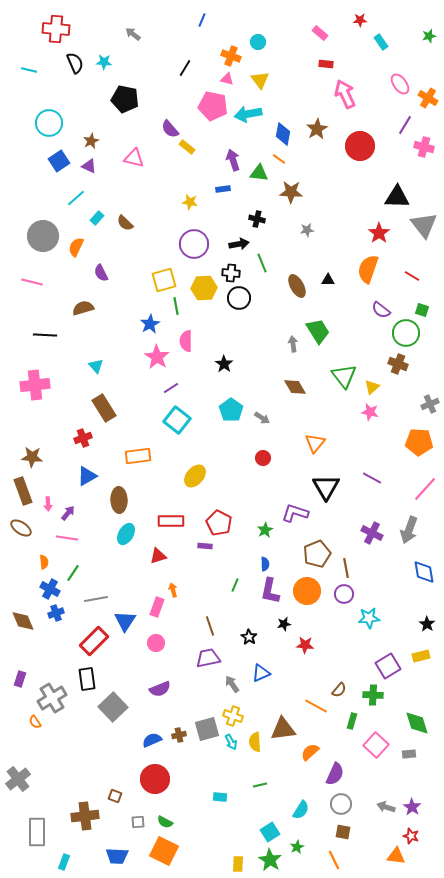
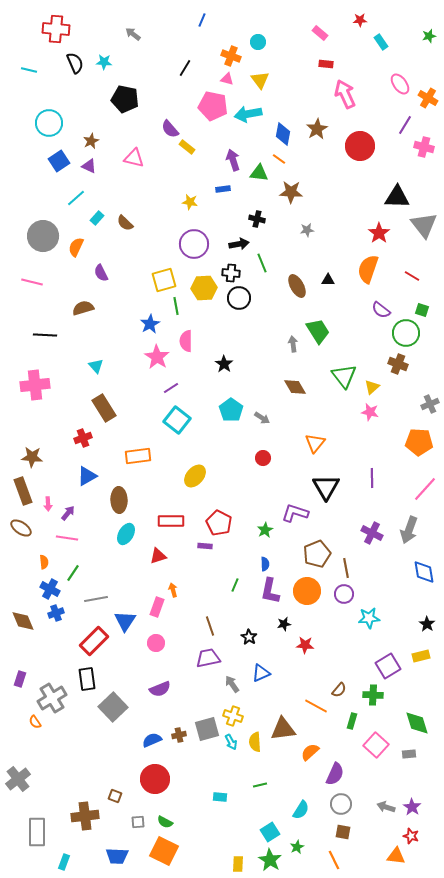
purple line at (372, 478): rotated 60 degrees clockwise
